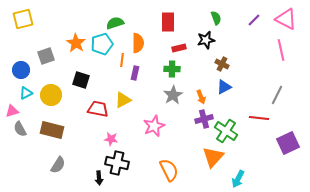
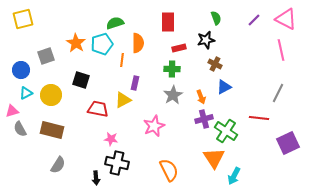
brown cross at (222, 64): moved 7 px left
purple rectangle at (135, 73): moved 10 px down
gray line at (277, 95): moved 1 px right, 2 px up
orange triangle at (213, 157): moved 1 px right, 1 px down; rotated 15 degrees counterclockwise
black arrow at (99, 178): moved 3 px left
cyan arrow at (238, 179): moved 4 px left, 3 px up
